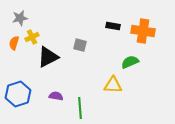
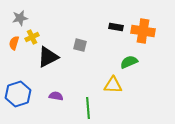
black rectangle: moved 3 px right, 1 px down
green semicircle: moved 1 px left
green line: moved 8 px right
